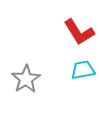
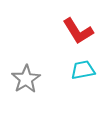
red L-shape: moved 1 px left, 1 px up
